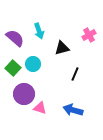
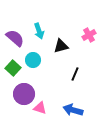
black triangle: moved 1 px left, 2 px up
cyan circle: moved 4 px up
